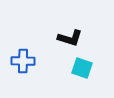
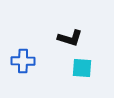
cyan square: rotated 15 degrees counterclockwise
